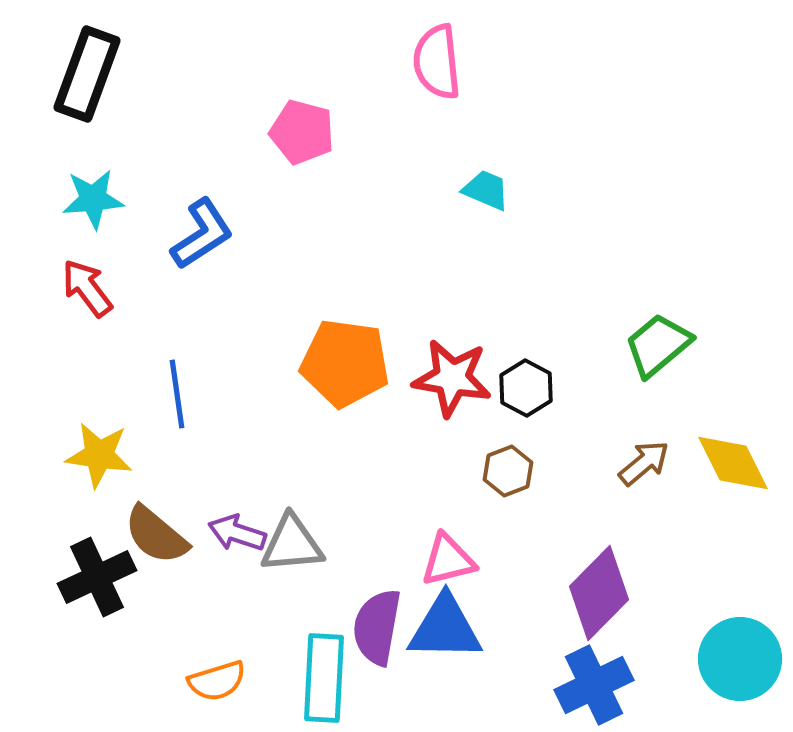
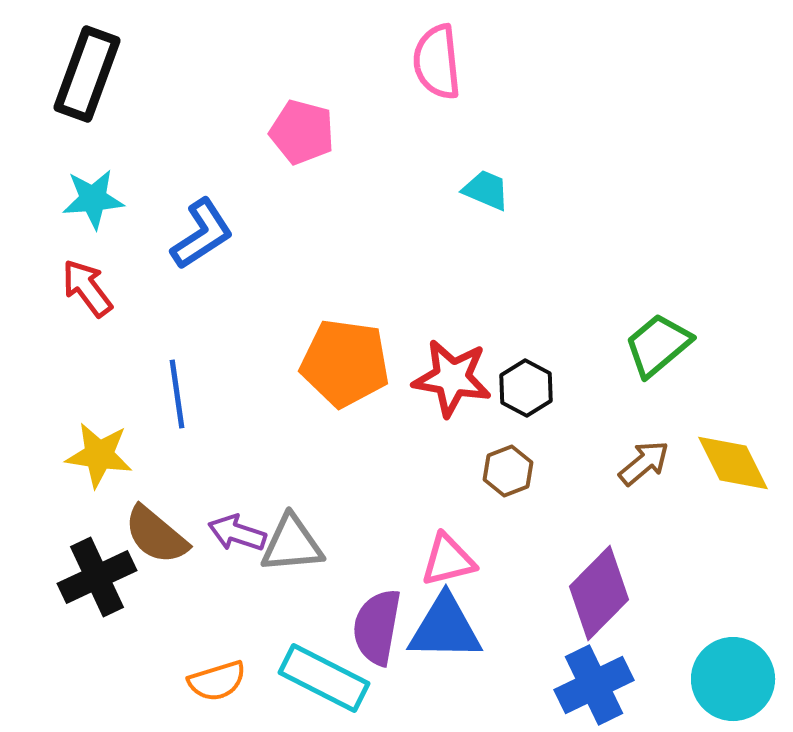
cyan circle: moved 7 px left, 20 px down
cyan rectangle: rotated 66 degrees counterclockwise
